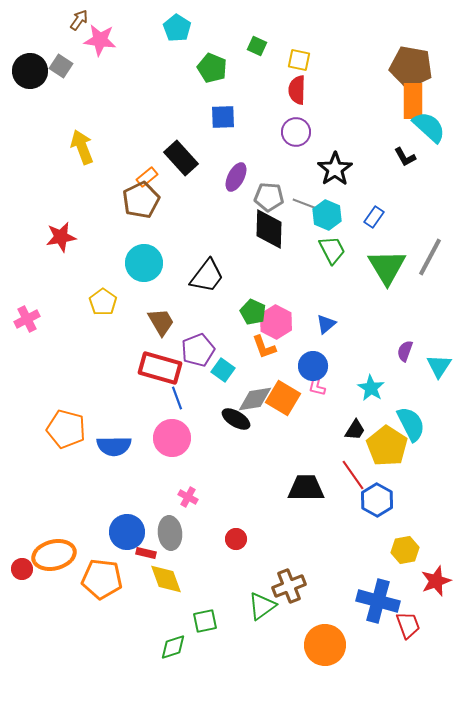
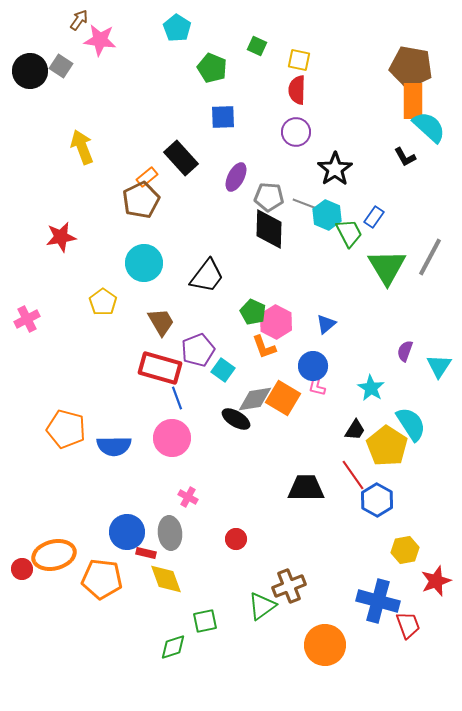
green trapezoid at (332, 250): moved 17 px right, 17 px up
cyan semicircle at (411, 424): rotated 6 degrees counterclockwise
